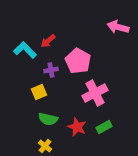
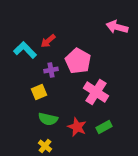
pink arrow: moved 1 px left
pink cross: moved 1 px right, 1 px up; rotated 30 degrees counterclockwise
